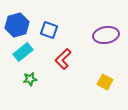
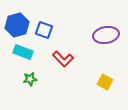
blue square: moved 5 px left
cyan rectangle: rotated 60 degrees clockwise
red L-shape: rotated 90 degrees counterclockwise
